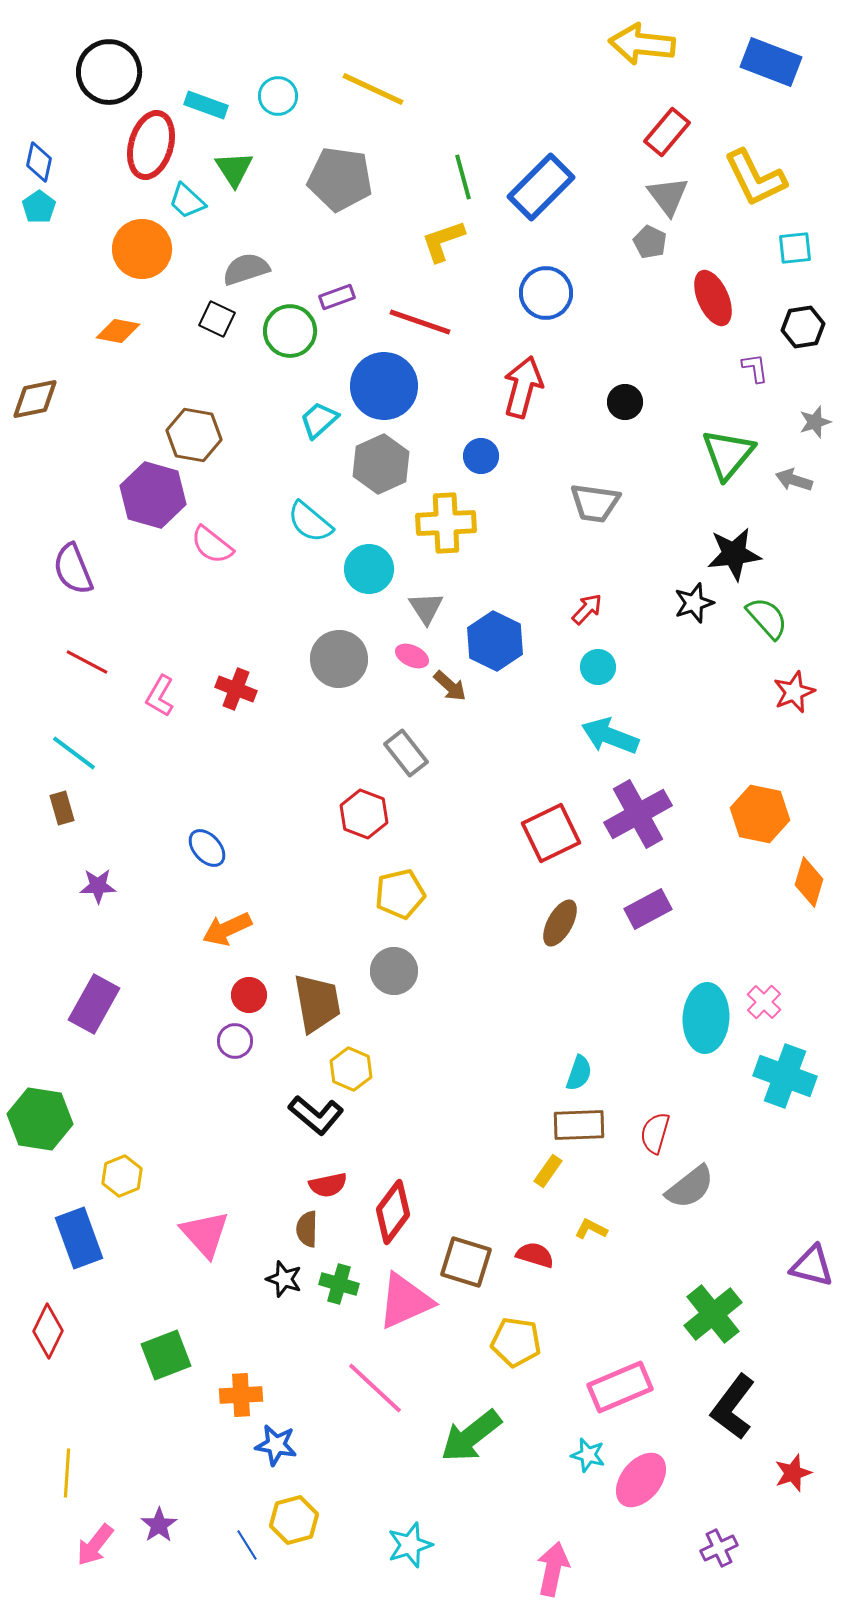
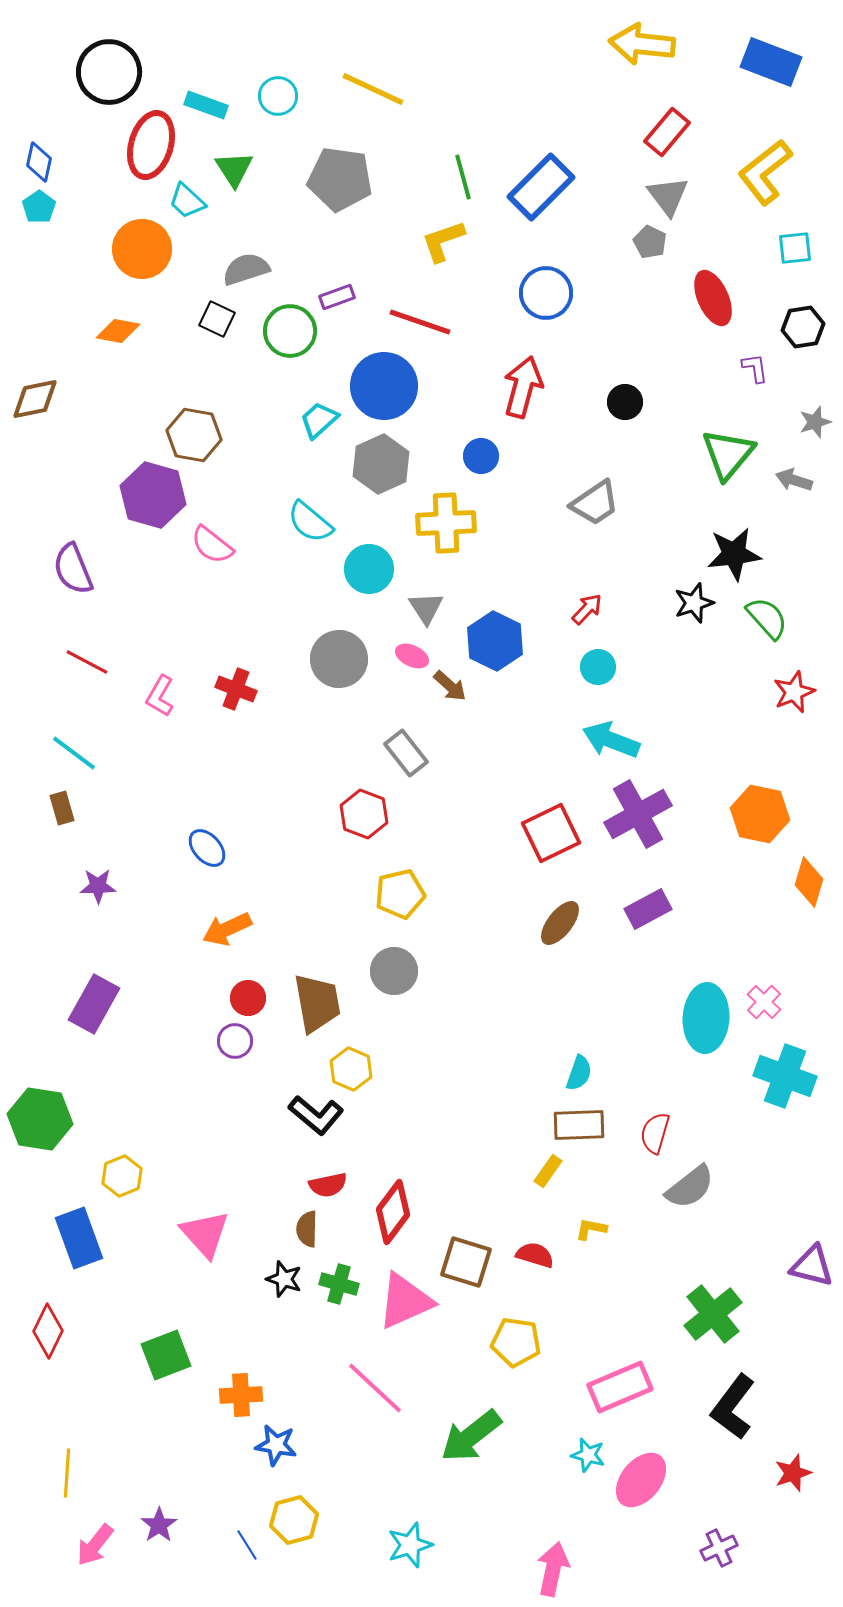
yellow L-shape at (755, 178): moved 10 px right, 6 px up; rotated 78 degrees clockwise
gray trapezoid at (595, 503): rotated 42 degrees counterclockwise
cyan arrow at (610, 736): moved 1 px right, 4 px down
brown ellipse at (560, 923): rotated 9 degrees clockwise
red circle at (249, 995): moved 1 px left, 3 px down
yellow L-shape at (591, 1229): rotated 16 degrees counterclockwise
